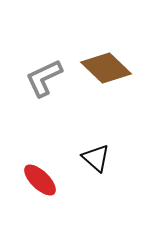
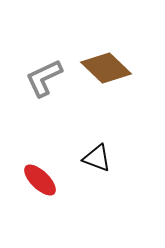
black triangle: moved 1 px right; rotated 20 degrees counterclockwise
